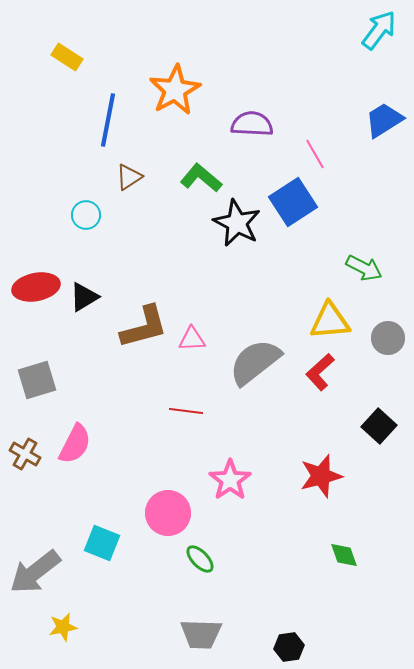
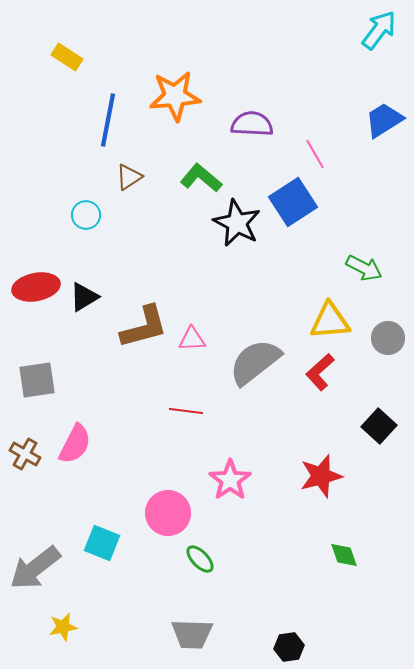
orange star: moved 6 px down; rotated 24 degrees clockwise
gray square: rotated 9 degrees clockwise
gray arrow: moved 4 px up
gray trapezoid: moved 9 px left
